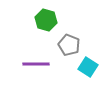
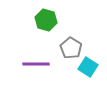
gray pentagon: moved 2 px right, 3 px down; rotated 10 degrees clockwise
